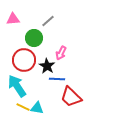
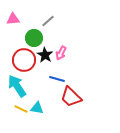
black star: moved 2 px left, 11 px up
blue line: rotated 14 degrees clockwise
yellow line: moved 2 px left, 2 px down
